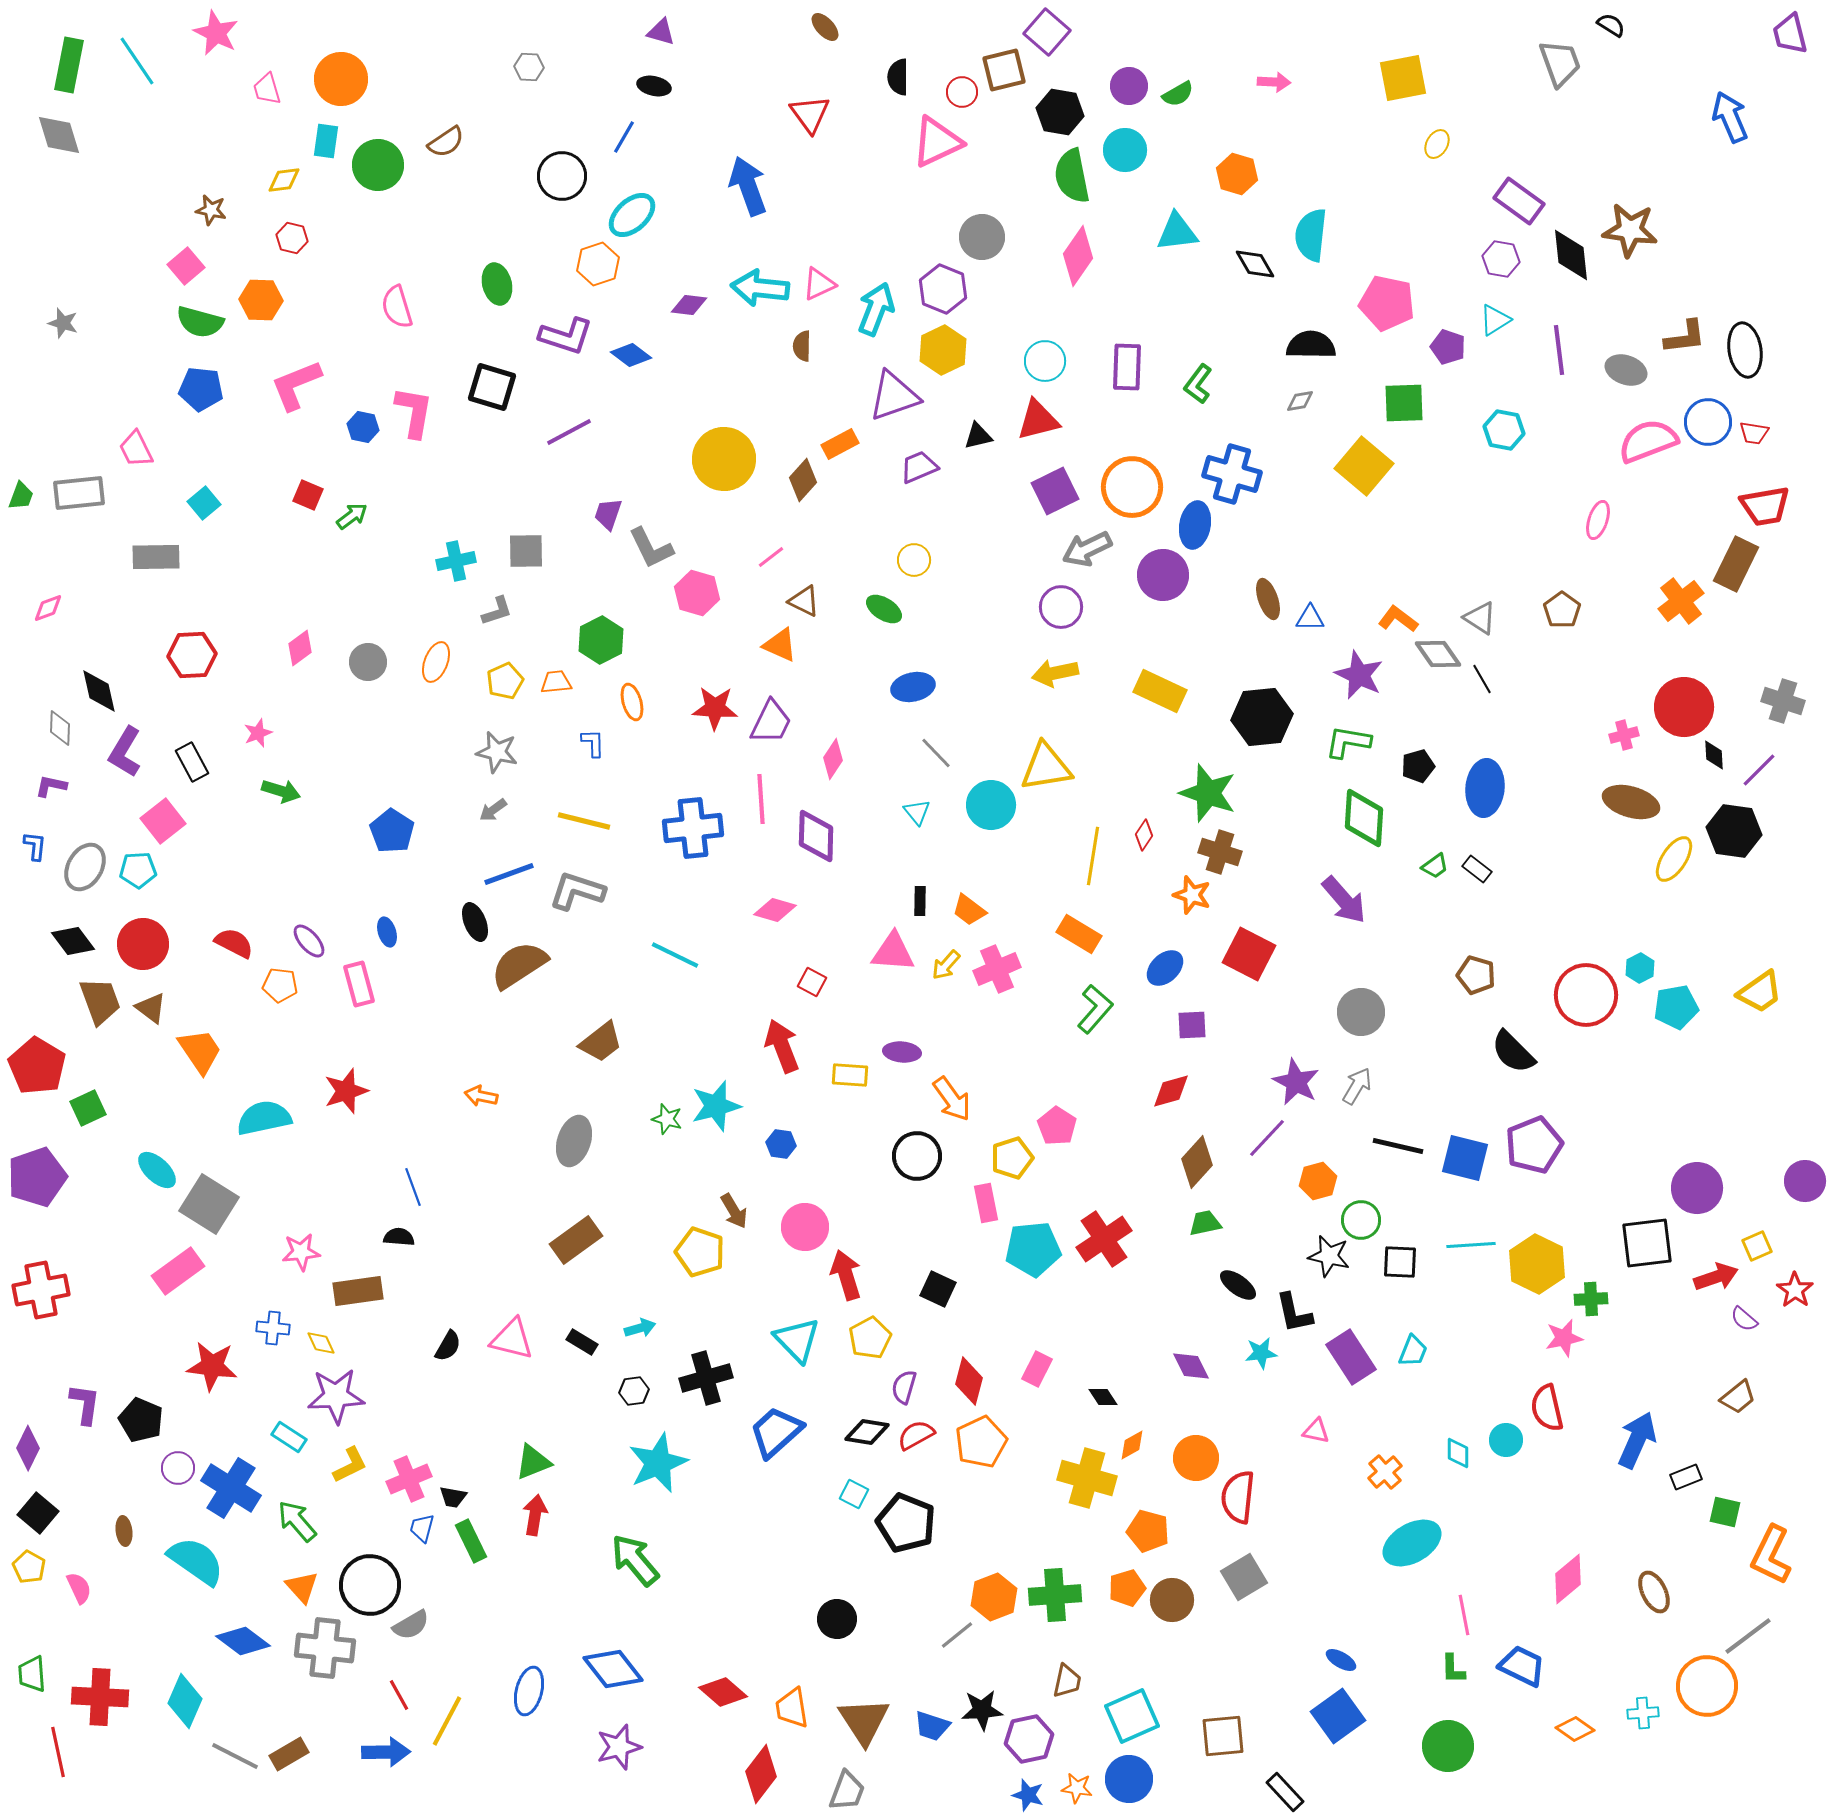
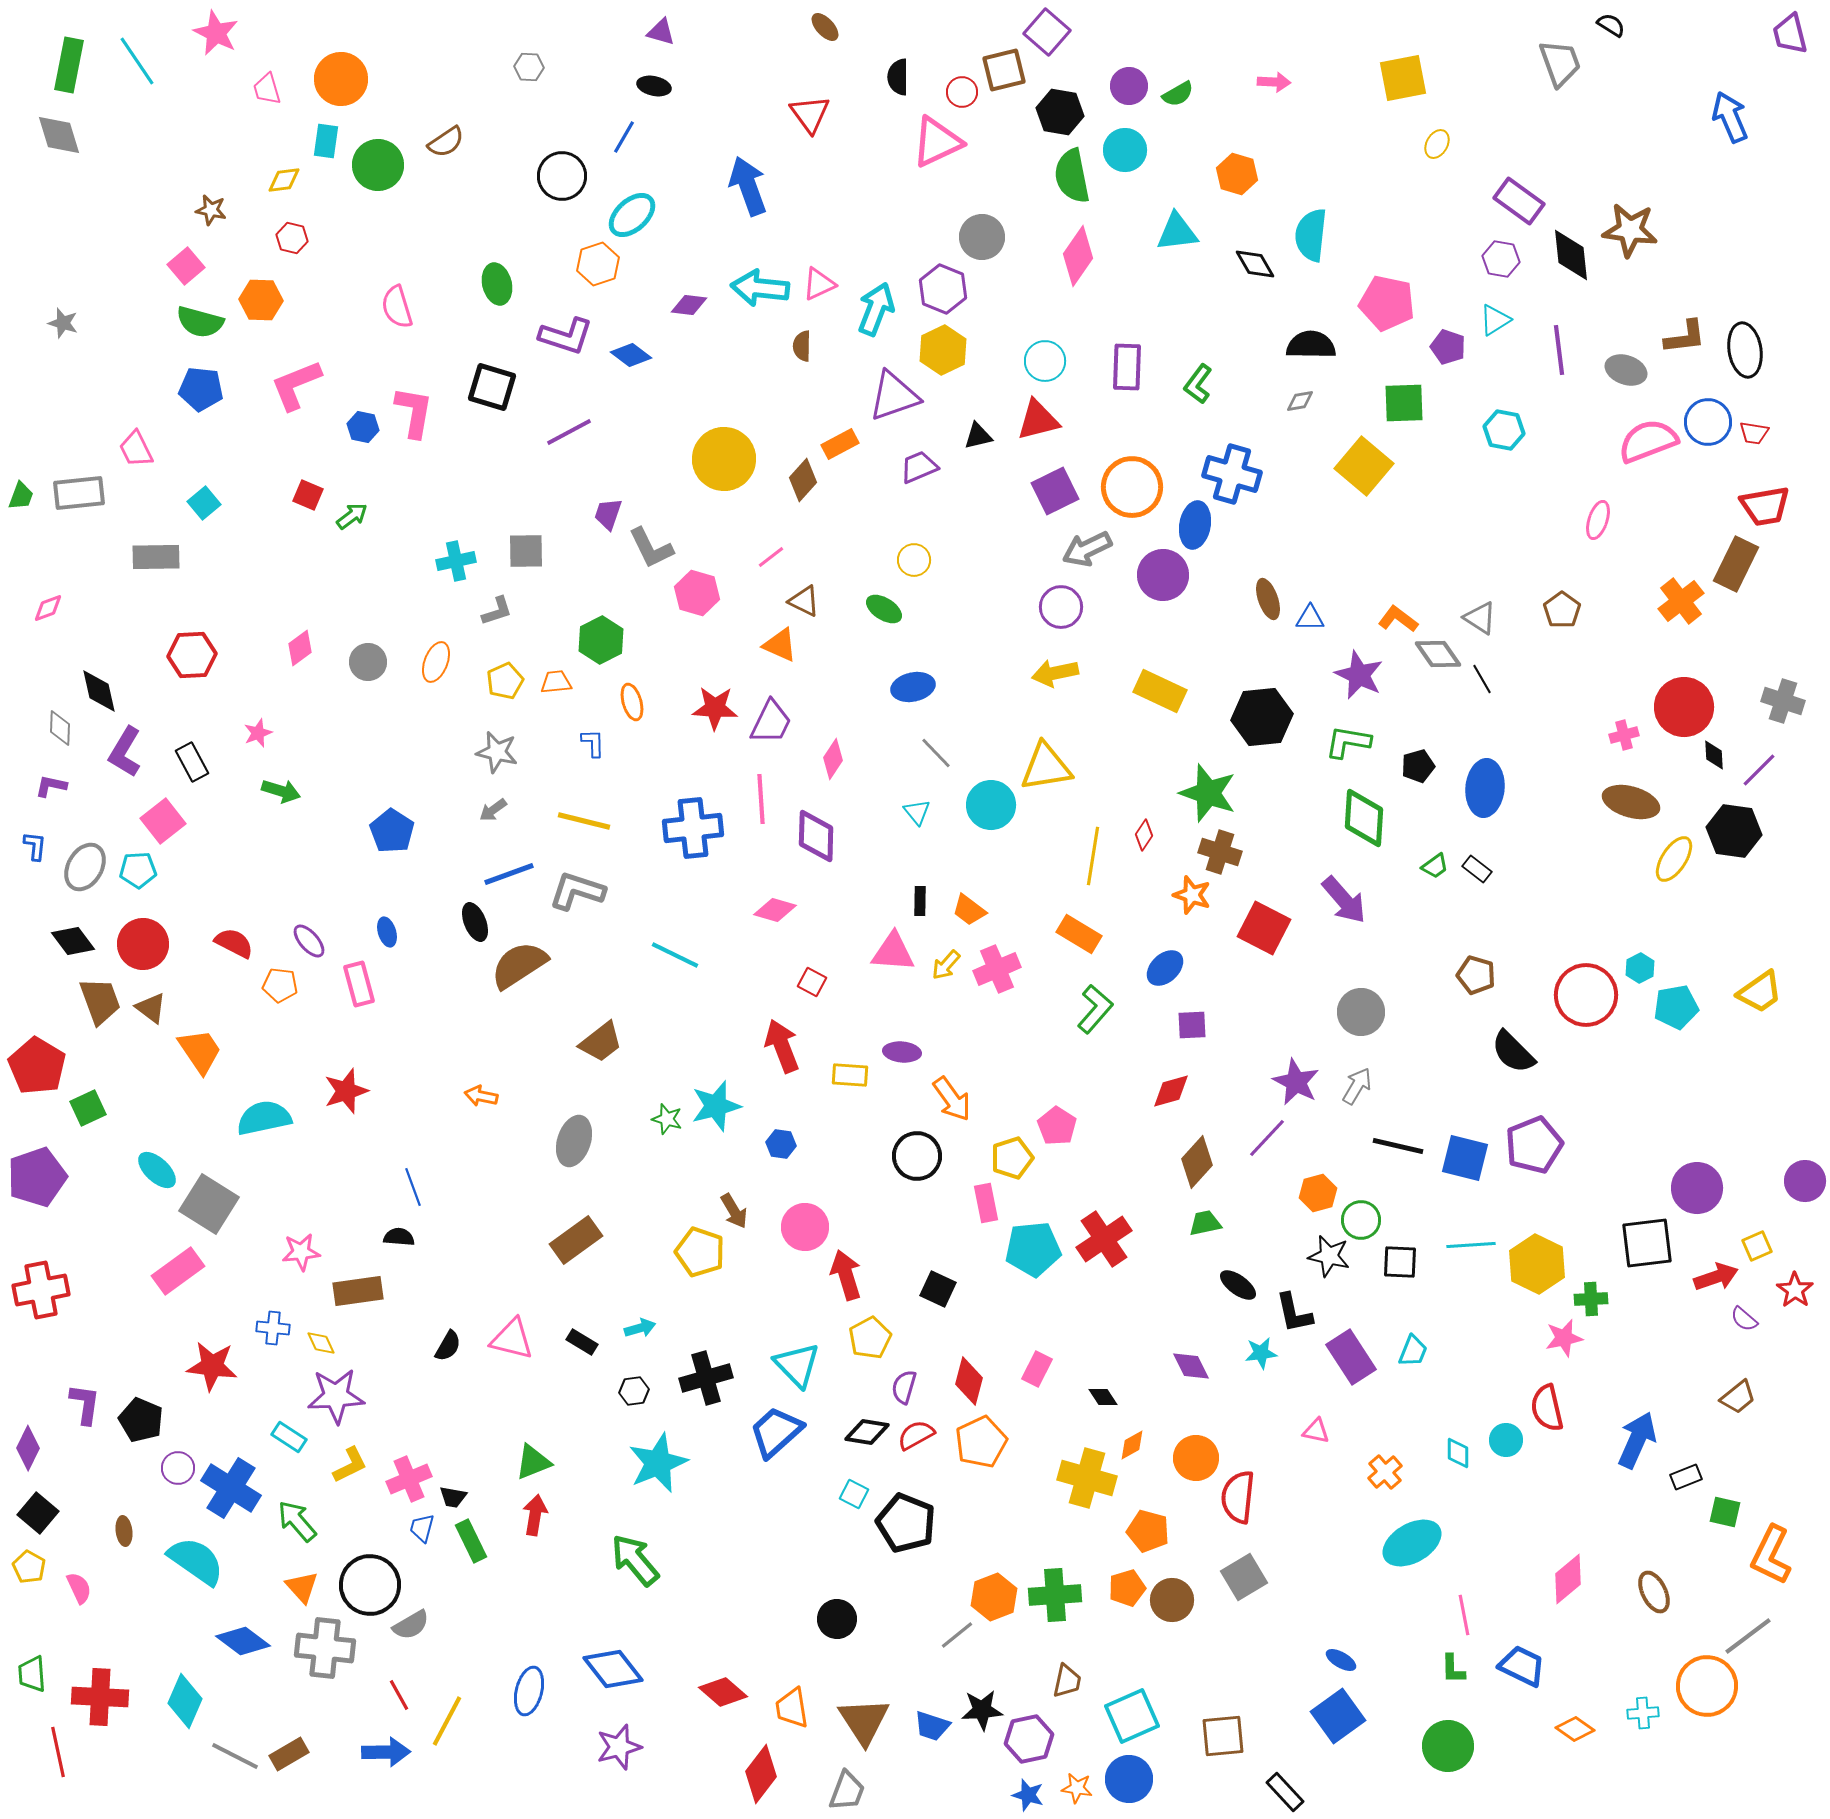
red square at (1249, 954): moved 15 px right, 26 px up
orange hexagon at (1318, 1181): moved 12 px down
cyan triangle at (797, 1340): moved 25 px down
